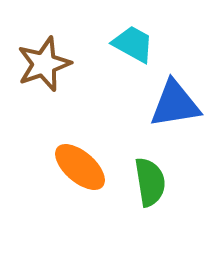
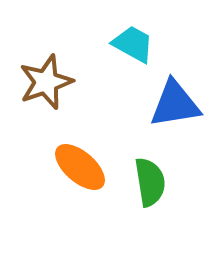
brown star: moved 2 px right, 18 px down
